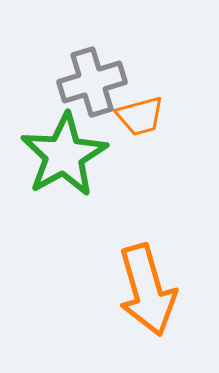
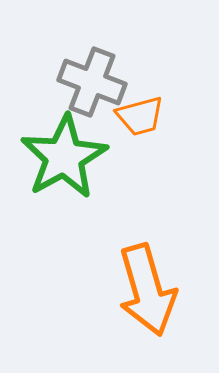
gray cross: rotated 38 degrees clockwise
green star: moved 2 px down
